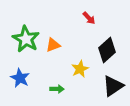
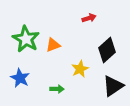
red arrow: rotated 64 degrees counterclockwise
